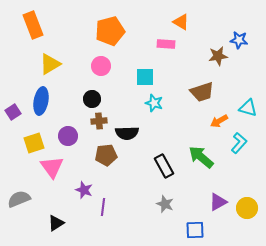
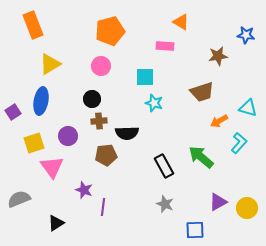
blue star: moved 7 px right, 5 px up
pink rectangle: moved 1 px left, 2 px down
